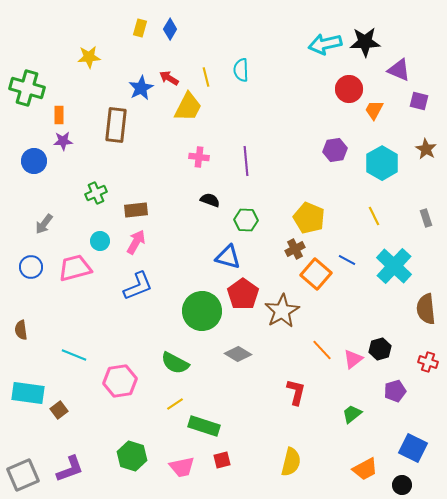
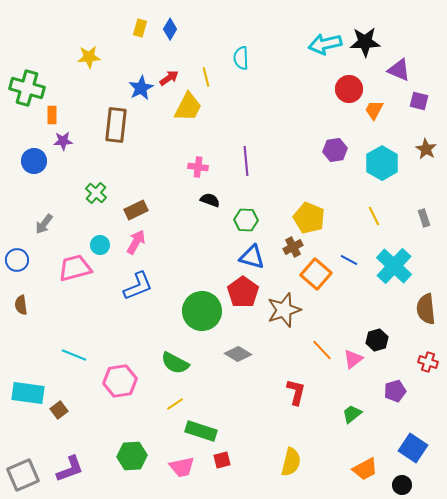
cyan semicircle at (241, 70): moved 12 px up
red arrow at (169, 78): rotated 114 degrees clockwise
orange rectangle at (59, 115): moved 7 px left
pink cross at (199, 157): moved 1 px left, 10 px down
green cross at (96, 193): rotated 25 degrees counterclockwise
brown rectangle at (136, 210): rotated 20 degrees counterclockwise
gray rectangle at (426, 218): moved 2 px left
cyan circle at (100, 241): moved 4 px down
brown cross at (295, 249): moved 2 px left, 2 px up
blue triangle at (228, 257): moved 24 px right
blue line at (347, 260): moved 2 px right
blue circle at (31, 267): moved 14 px left, 7 px up
red pentagon at (243, 294): moved 2 px up
brown star at (282, 311): moved 2 px right, 1 px up; rotated 12 degrees clockwise
brown semicircle at (21, 330): moved 25 px up
black hexagon at (380, 349): moved 3 px left, 9 px up
green rectangle at (204, 426): moved 3 px left, 5 px down
blue square at (413, 448): rotated 8 degrees clockwise
green hexagon at (132, 456): rotated 20 degrees counterclockwise
